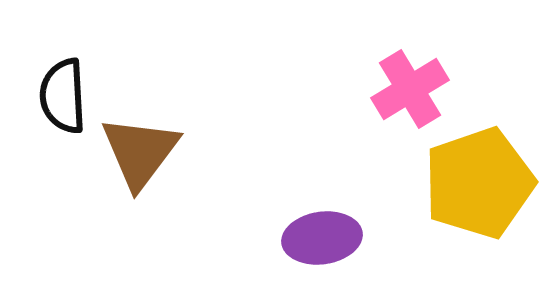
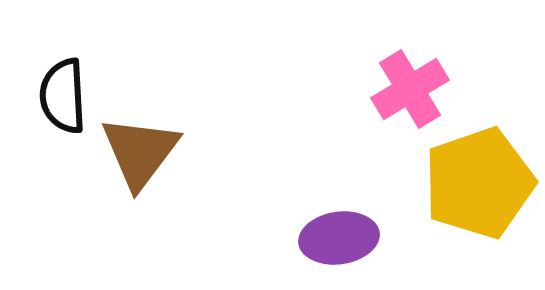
purple ellipse: moved 17 px right
